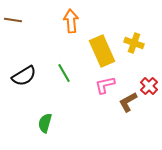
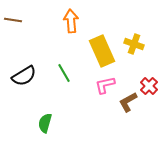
yellow cross: moved 1 px down
